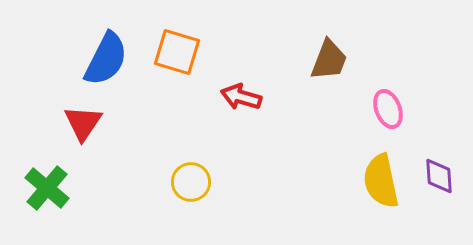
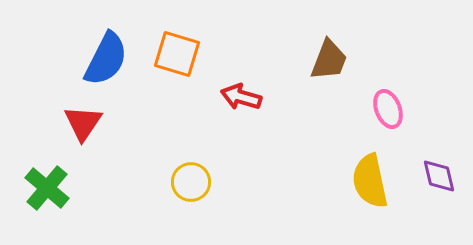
orange square: moved 2 px down
purple diamond: rotated 9 degrees counterclockwise
yellow semicircle: moved 11 px left
